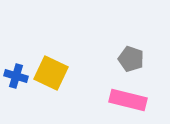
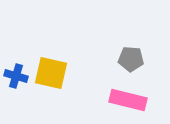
gray pentagon: rotated 15 degrees counterclockwise
yellow square: rotated 12 degrees counterclockwise
